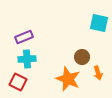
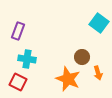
cyan square: rotated 24 degrees clockwise
purple rectangle: moved 6 px left, 6 px up; rotated 48 degrees counterclockwise
cyan cross: rotated 12 degrees clockwise
